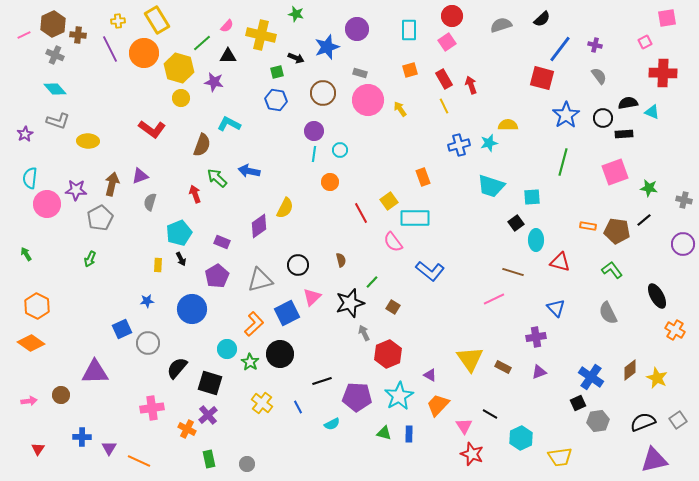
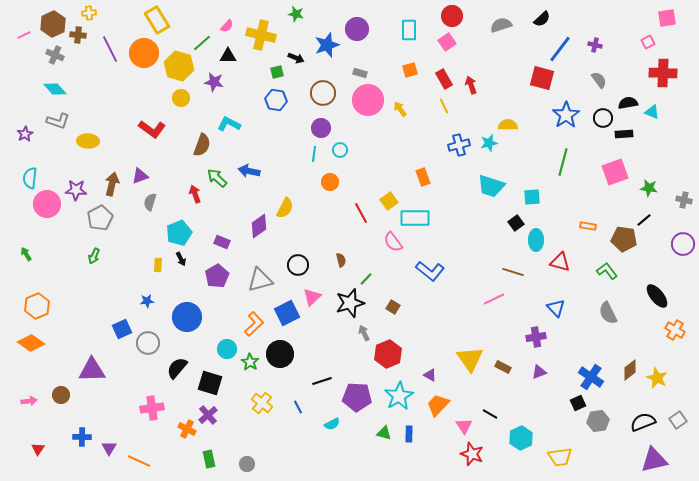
yellow cross at (118, 21): moved 29 px left, 8 px up
pink square at (645, 42): moved 3 px right
blue star at (327, 47): moved 2 px up
yellow hexagon at (179, 68): moved 2 px up
gray semicircle at (599, 76): moved 4 px down
purple circle at (314, 131): moved 7 px right, 3 px up
brown pentagon at (617, 231): moved 7 px right, 8 px down
green arrow at (90, 259): moved 4 px right, 3 px up
green L-shape at (612, 270): moved 5 px left, 1 px down
green line at (372, 282): moved 6 px left, 3 px up
black ellipse at (657, 296): rotated 10 degrees counterclockwise
orange hexagon at (37, 306): rotated 10 degrees clockwise
blue circle at (192, 309): moved 5 px left, 8 px down
purple triangle at (95, 372): moved 3 px left, 2 px up
